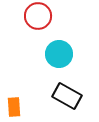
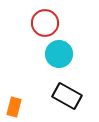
red circle: moved 7 px right, 7 px down
orange rectangle: rotated 18 degrees clockwise
